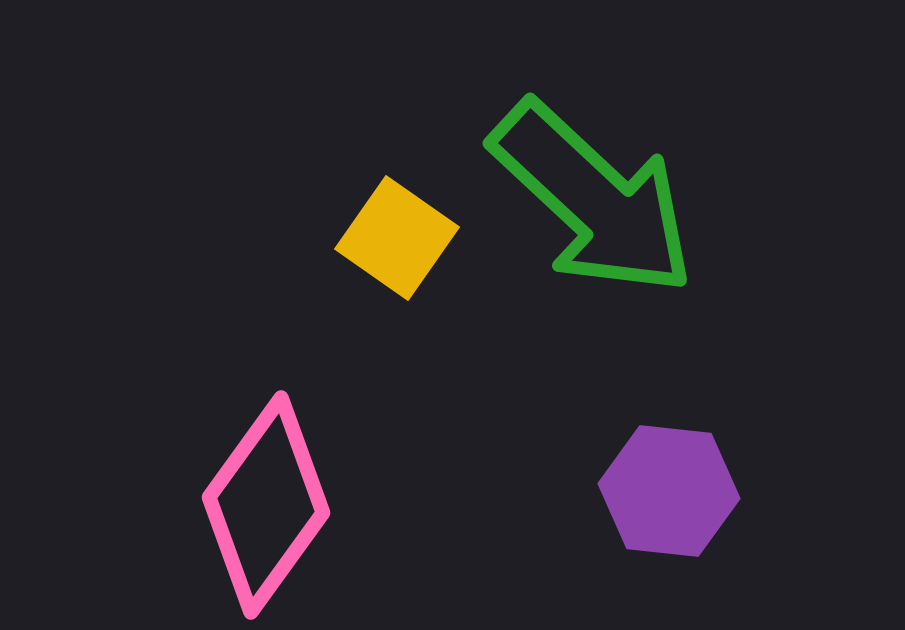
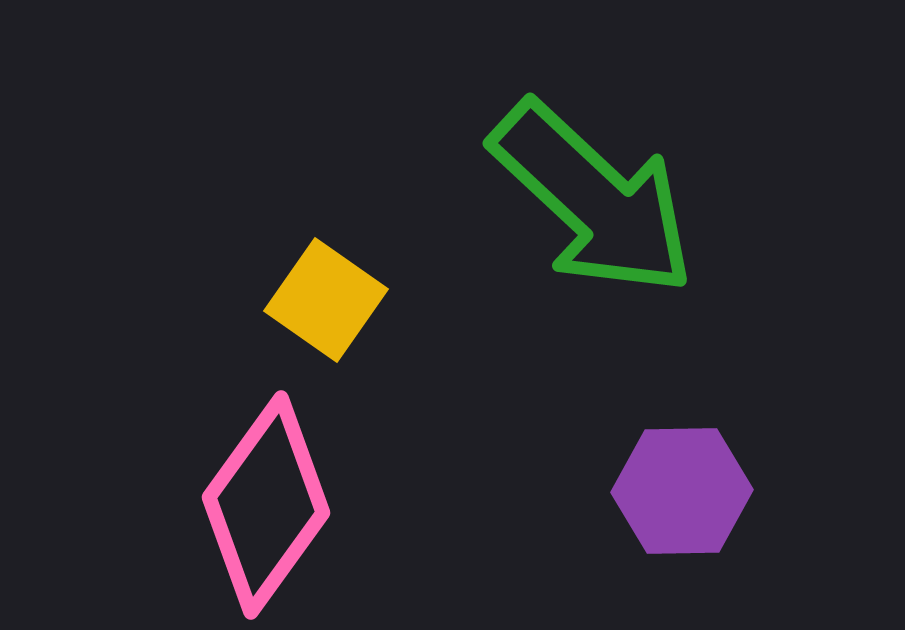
yellow square: moved 71 px left, 62 px down
purple hexagon: moved 13 px right; rotated 7 degrees counterclockwise
